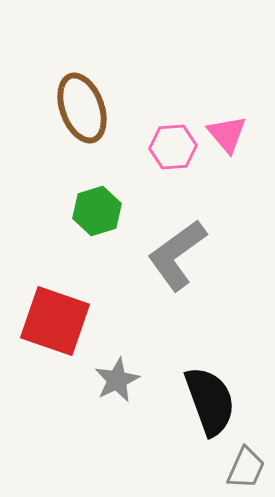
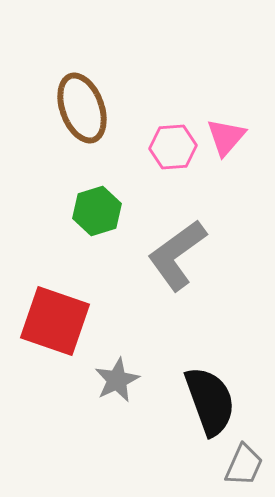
pink triangle: moved 1 px left, 3 px down; rotated 21 degrees clockwise
gray trapezoid: moved 2 px left, 3 px up
